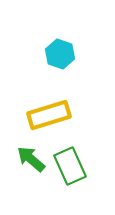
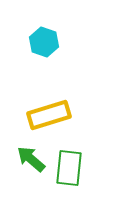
cyan hexagon: moved 16 px left, 12 px up
green rectangle: moved 1 px left, 2 px down; rotated 30 degrees clockwise
